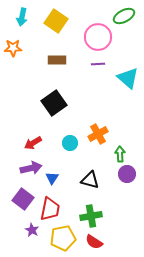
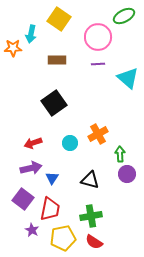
cyan arrow: moved 9 px right, 17 px down
yellow square: moved 3 px right, 2 px up
red arrow: rotated 12 degrees clockwise
